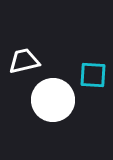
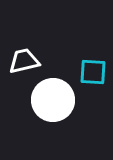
cyan square: moved 3 px up
